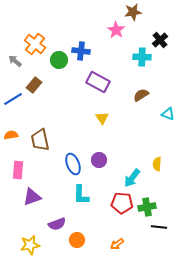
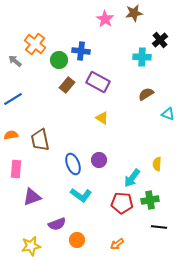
brown star: moved 1 px right, 1 px down
pink star: moved 11 px left, 11 px up
brown rectangle: moved 33 px right
brown semicircle: moved 5 px right, 1 px up
yellow triangle: rotated 24 degrees counterclockwise
pink rectangle: moved 2 px left, 1 px up
cyan L-shape: rotated 55 degrees counterclockwise
green cross: moved 3 px right, 7 px up
yellow star: moved 1 px right, 1 px down
